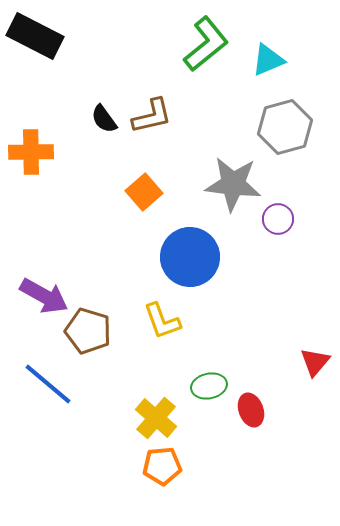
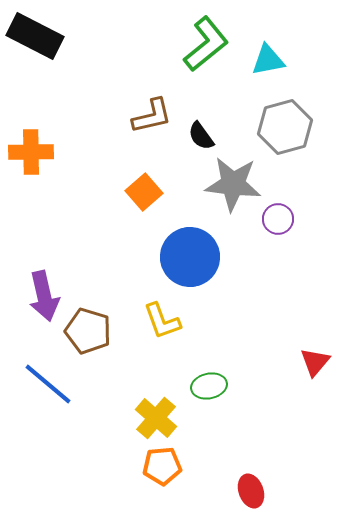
cyan triangle: rotated 12 degrees clockwise
black semicircle: moved 97 px right, 17 px down
purple arrow: rotated 48 degrees clockwise
red ellipse: moved 81 px down
